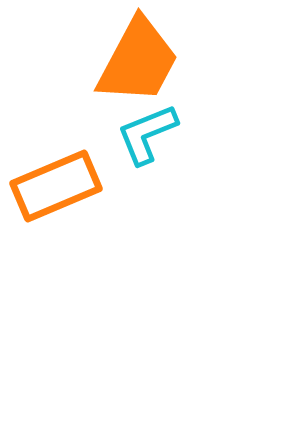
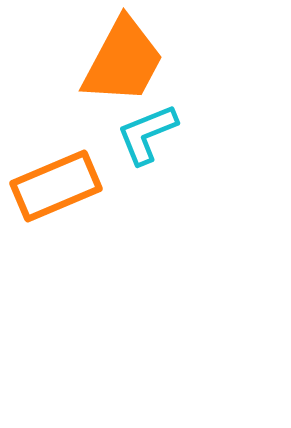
orange trapezoid: moved 15 px left
